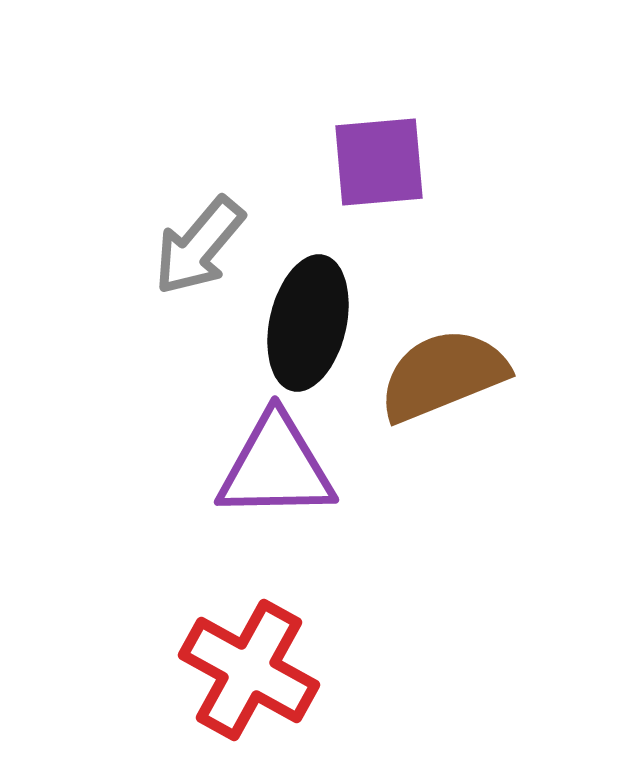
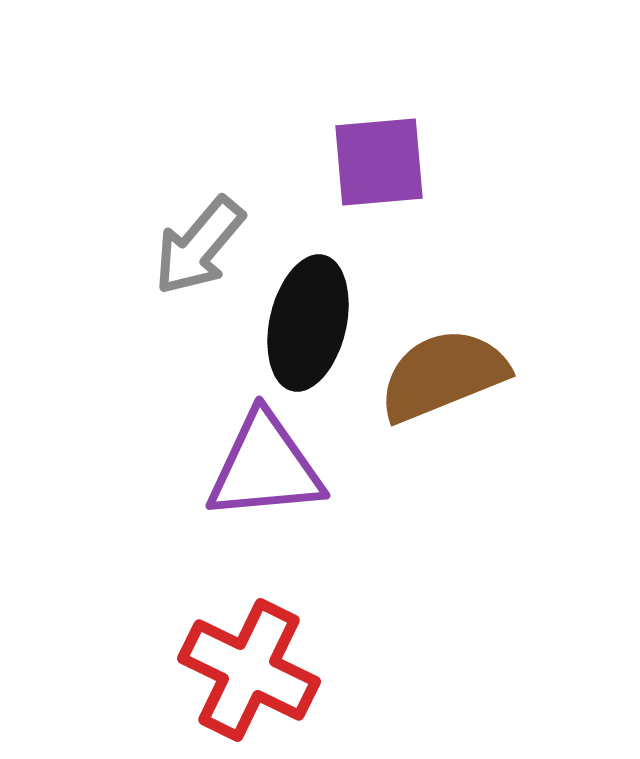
purple triangle: moved 11 px left; rotated 4 degrees counterclockwise
red cross: rotated 3 degrees counterclockwise
